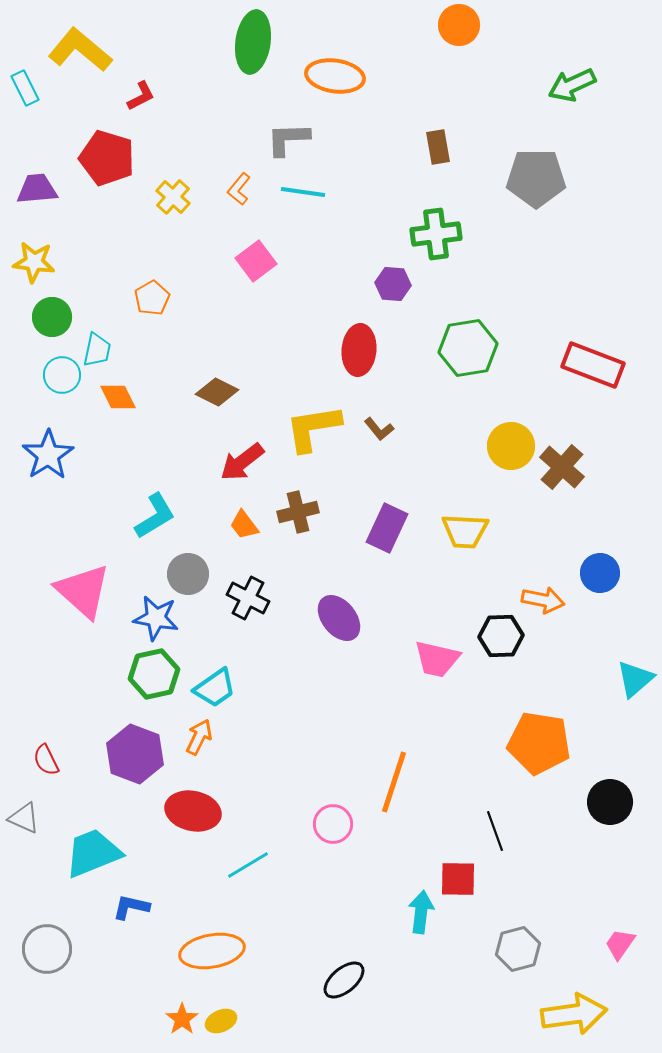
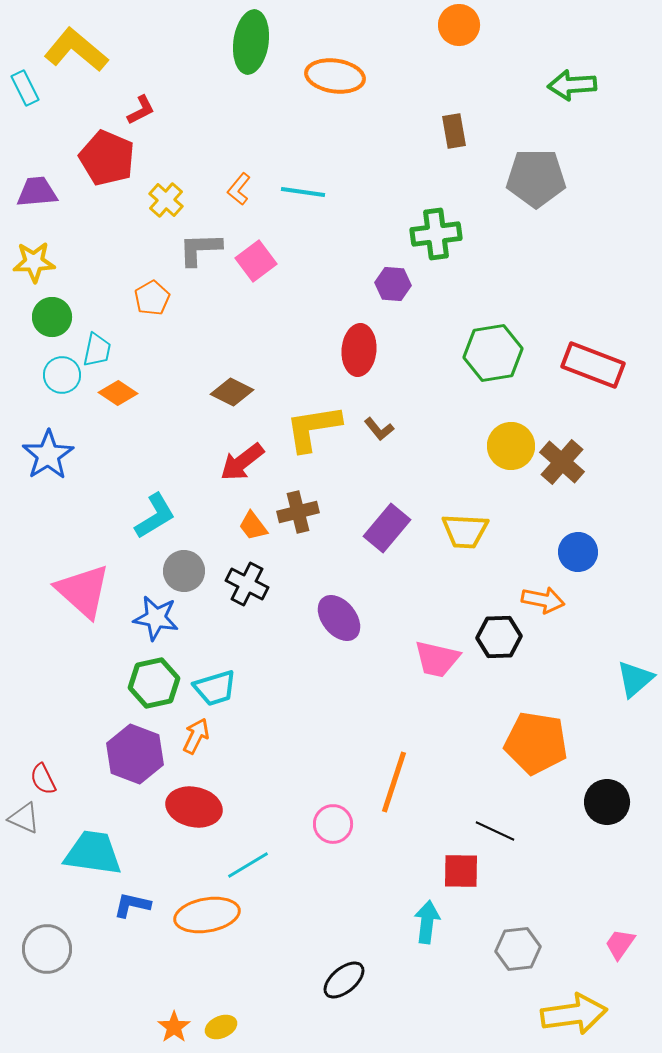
green ellipse at (253, 42): moved 2 px left
yellow L-shape at (80, 50): moved 4 px left
green arrow at (572, 85): rotated 21 degrees clockwise
red L-shape at (141, 96): moved 14 px down
gray L-shape at (288, 139): moved 88 px left, 110 px down
brown rectangle at (438, 147): moved 16 px right, 16 px up
red pentagon at (107, 158): rotated 6 degrees clockwise
purple trapezoid at (37, 189): moved 3 px down
yellow cross at (173, 197): moved 7 px left, 3 px down
yellow star at (34, 262): rotated 9 degrees counterclockwise
green hexagon at (468, 348): moved 25 px right, 5 px down
brown diamond at (217, 392): moved 15 px right
orange diamond at (118, 397): moved 4 px up; rotated 30 degrees counterclockwise
brown cross at (562, 467): moved 5 px up
orange trapezoid at (244, 525): moved 9 px right, 1 px down
purple rectangle at (387, 528): rotated 15 degrees clockwise
blue circle at (600, 573): moved 22 px left, 21 px up
gray circle at (188, 574): moved 4 px left, 3 px up
black cross at (248, 598): moved 1 px left, 14 px up
black hexagon at (501, 636): moved 2 px left, 1 px down
green hexagon at (154, 674): moved 9 px down
cyan trapezoid at (215, 688): rotated 18 degrees clockwise
orange arrow at (199, 737): moved 3 px left, 1 px up
orange pentagon at (539, 743): moved 3 px left
red semicircle at (46, 760): moved 3 px left, 19 px down
black circle at (610, 802): moved 3 px left
red ellipse at (193, 811): moved 1 px right, 4 px up
black line at (495, 831): rotated 45 degrees counterclockwise
cyan trapezoid at (93, 853): rotated 30 degrees clockwise
red square at (458, 879): moved 3 px right, 8 px up
blue L-shape at (131, 907): moved 1 px right, 2 px up
cyan arrow at (421, 912): moved 6 px right, 10 px down
gray hexagon at (518, 949): rotated 9 degrees clockwise
orange ellipse at (212, 951): moved 5 px left, 36 px up
orange star at (182, 1019): moved 8 px left, 8 px down
yellow ellipse at (221, 1021): moved 6 px down
